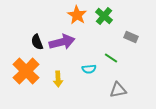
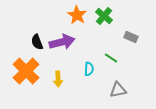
cyan semicircle: rotated 80 degrees counterclockwise
